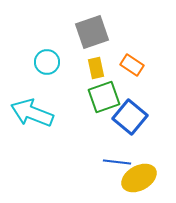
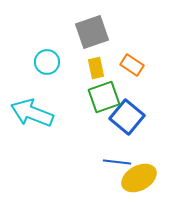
blue square: moved 3 px left
